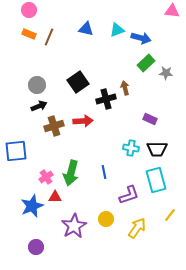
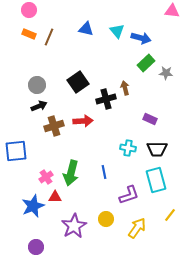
cyan triangle: moved 1 px down; rotated 49 degrees counterclockwise
cyan cross: moved 3 px left
blue star: moved 1 px right
